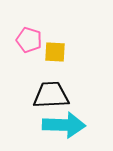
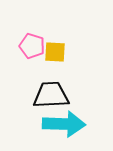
pink pentagon: moved 3 px right, 6 px down
cyan arrow: moved 1 px up
